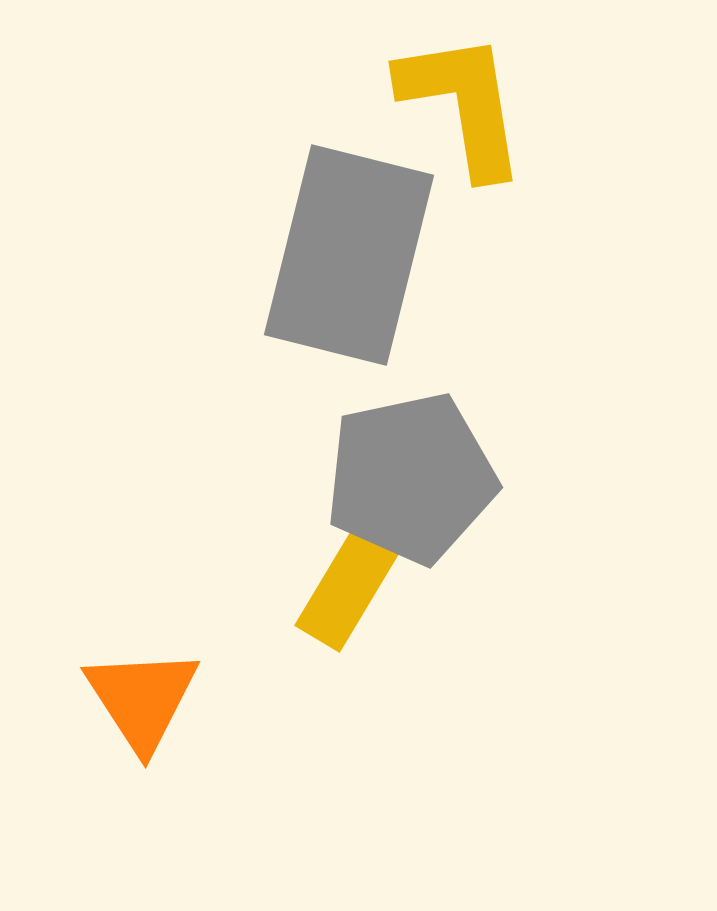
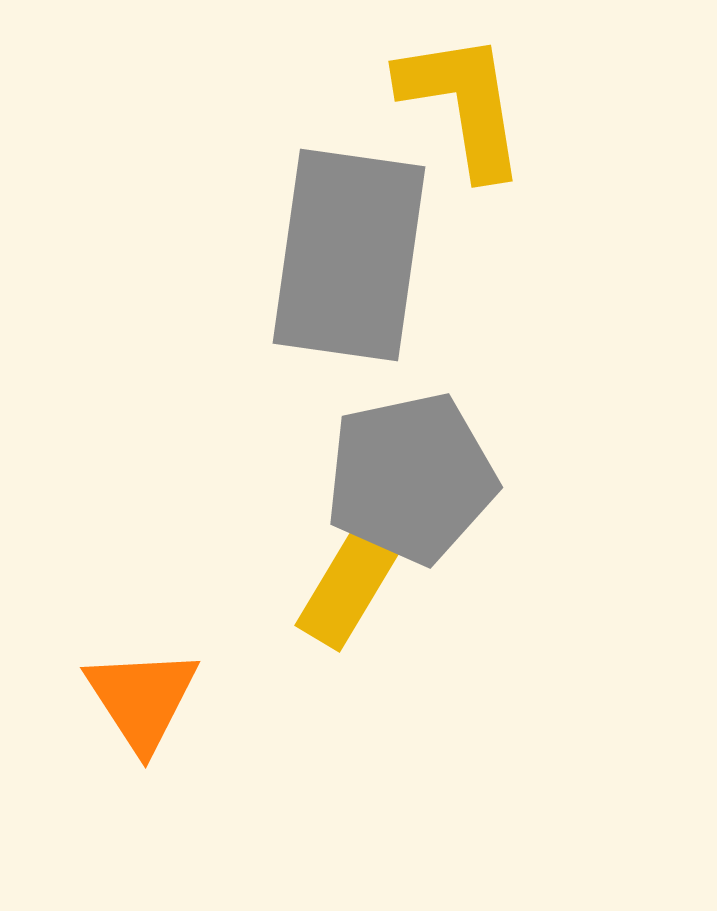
gray rectangle: rotated 6 degrees counterclockwise
